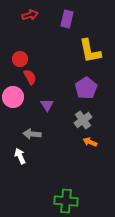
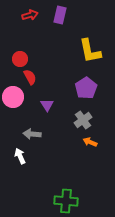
purple rectangle: moved 7 px left, 4 px up
